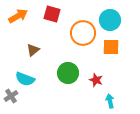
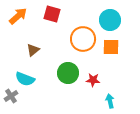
orange arrow: rotated 12 degrees counterclockwise
orange circle: moved 6 px down
red star: moved 3 px left; rotated 16 degrees counterclockwise
